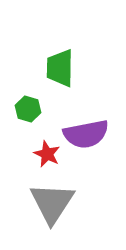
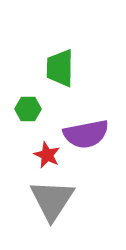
green hexagon: rotated 15 degrees counterclockwise
red star: moved 1 px down
gray triangle: moved 3 px up
